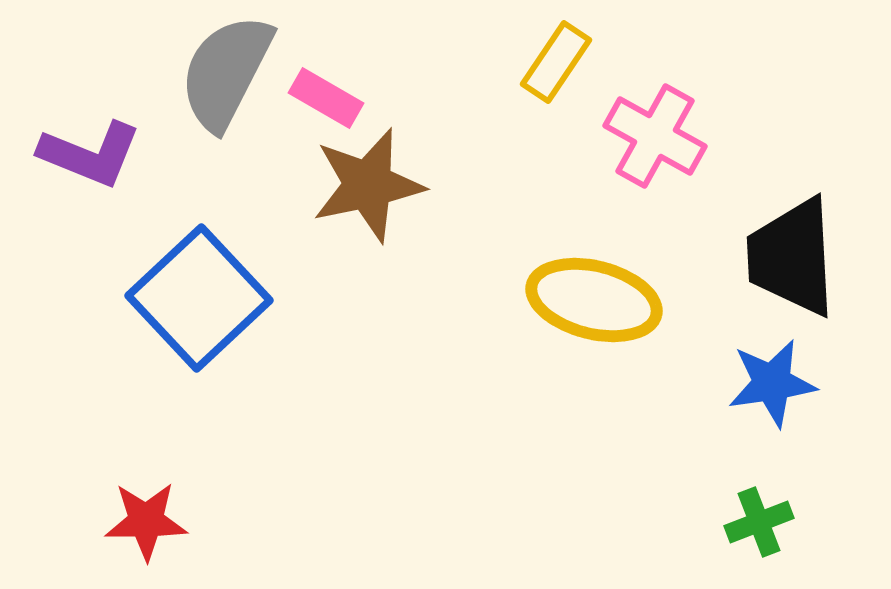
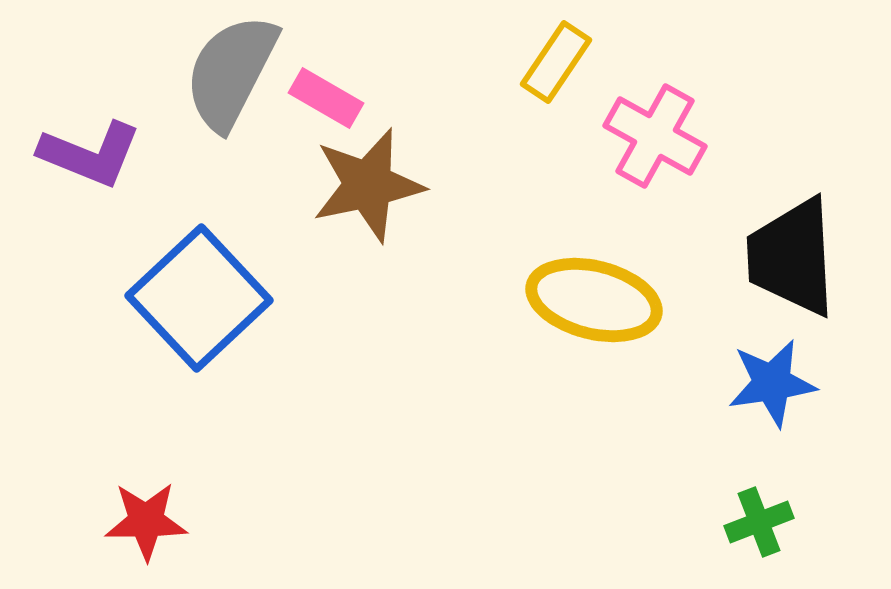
gray semicircle: moved 5 px right
